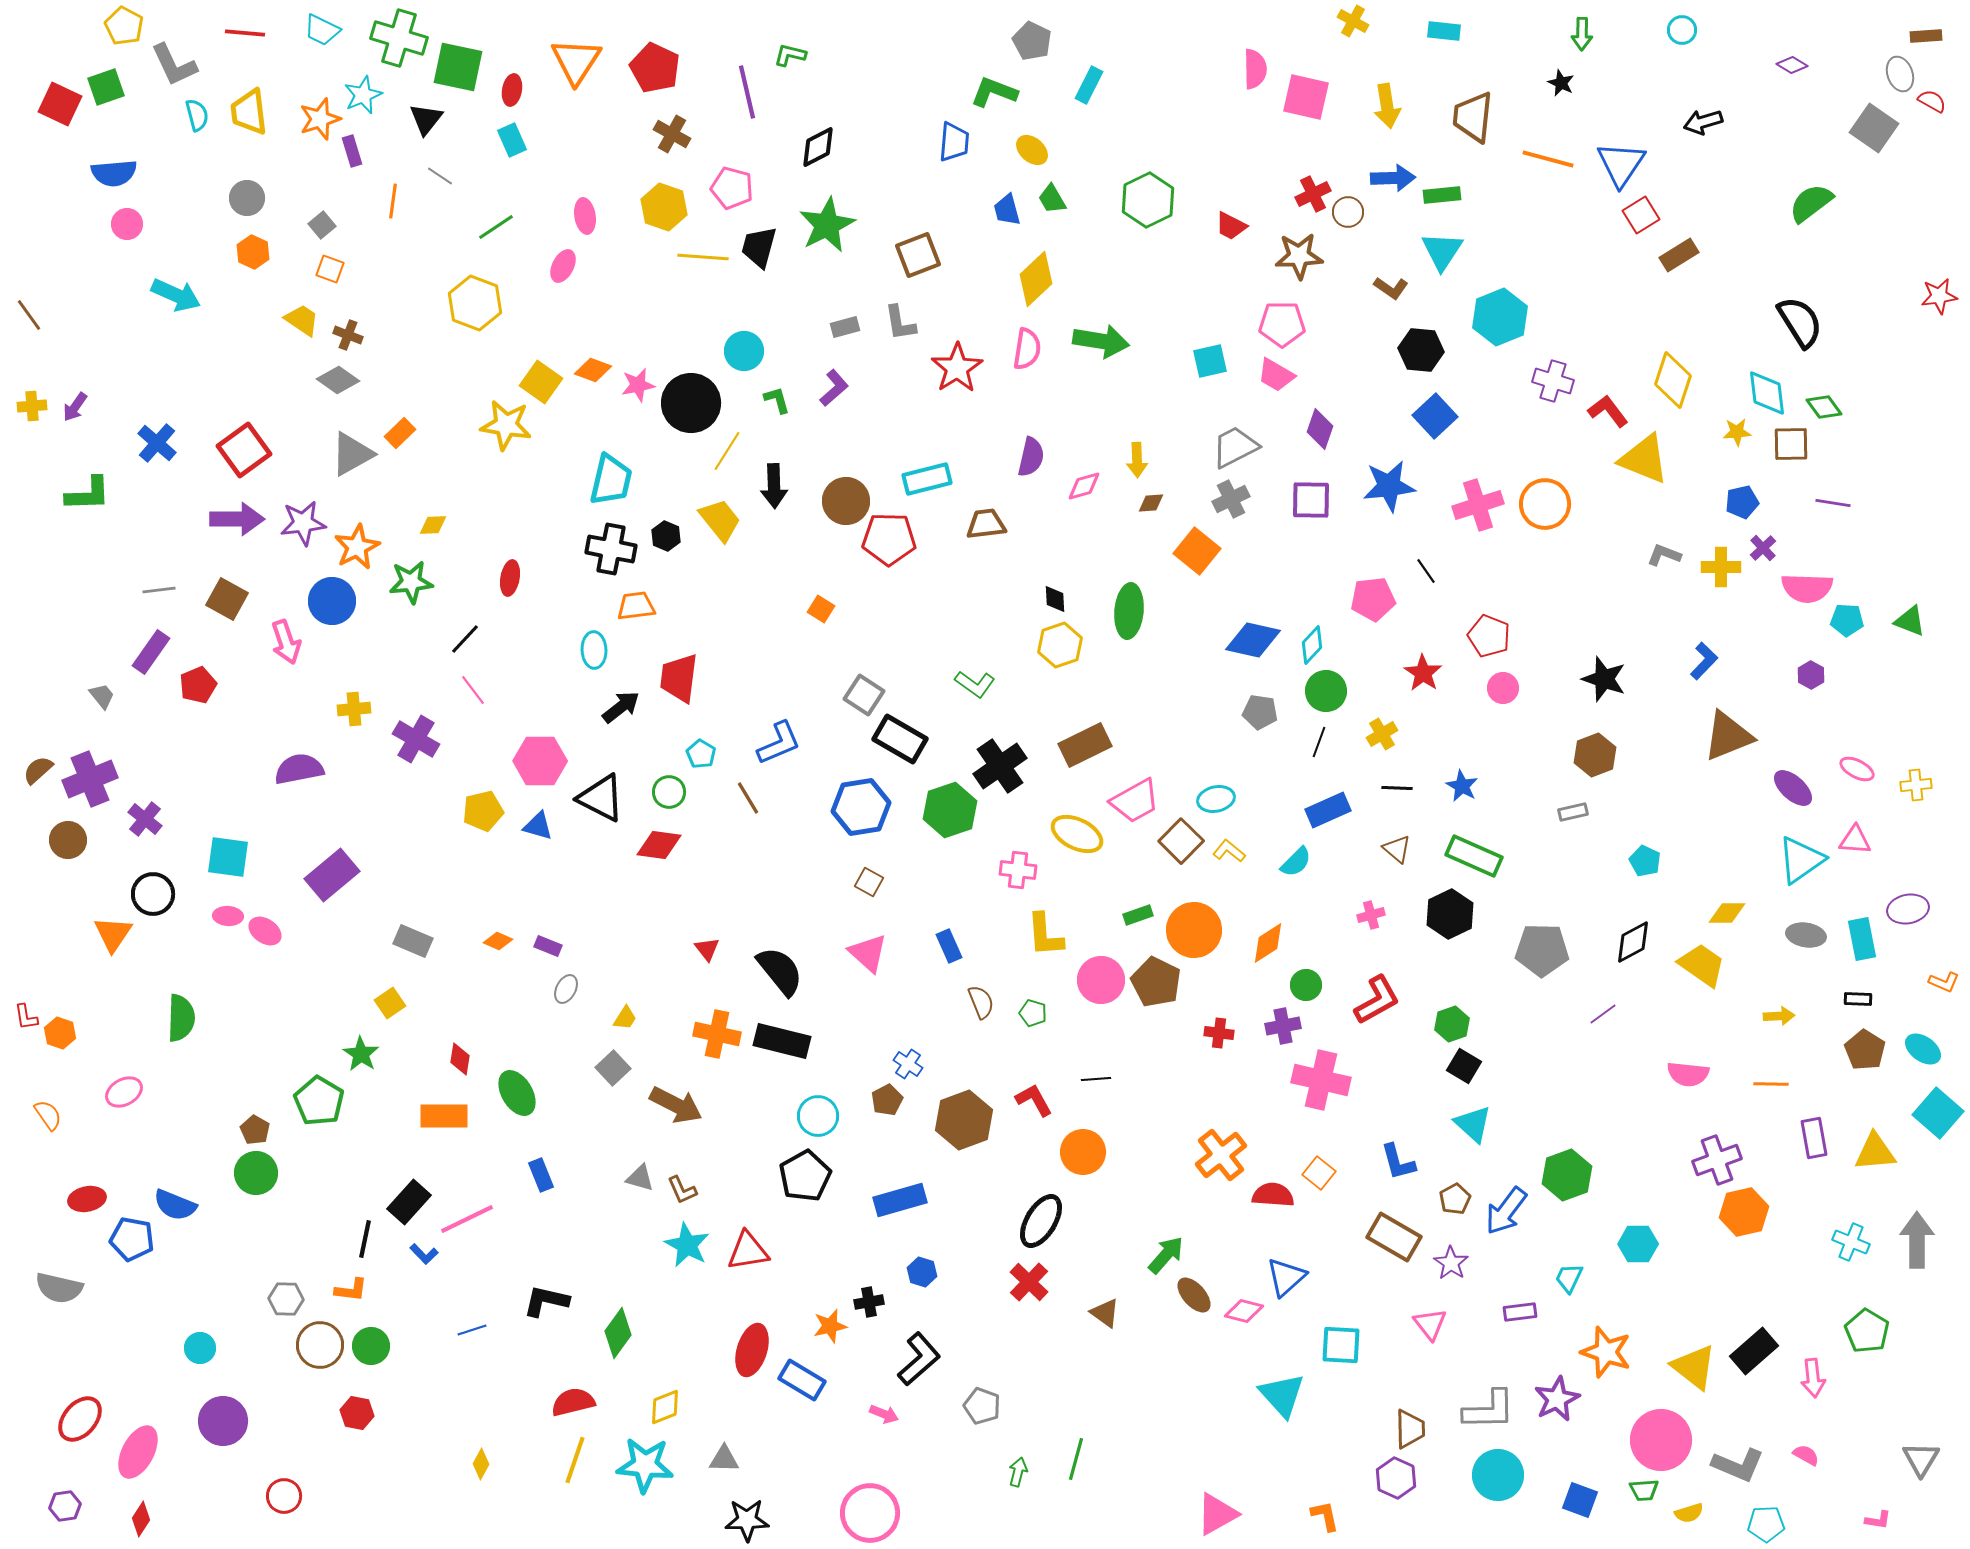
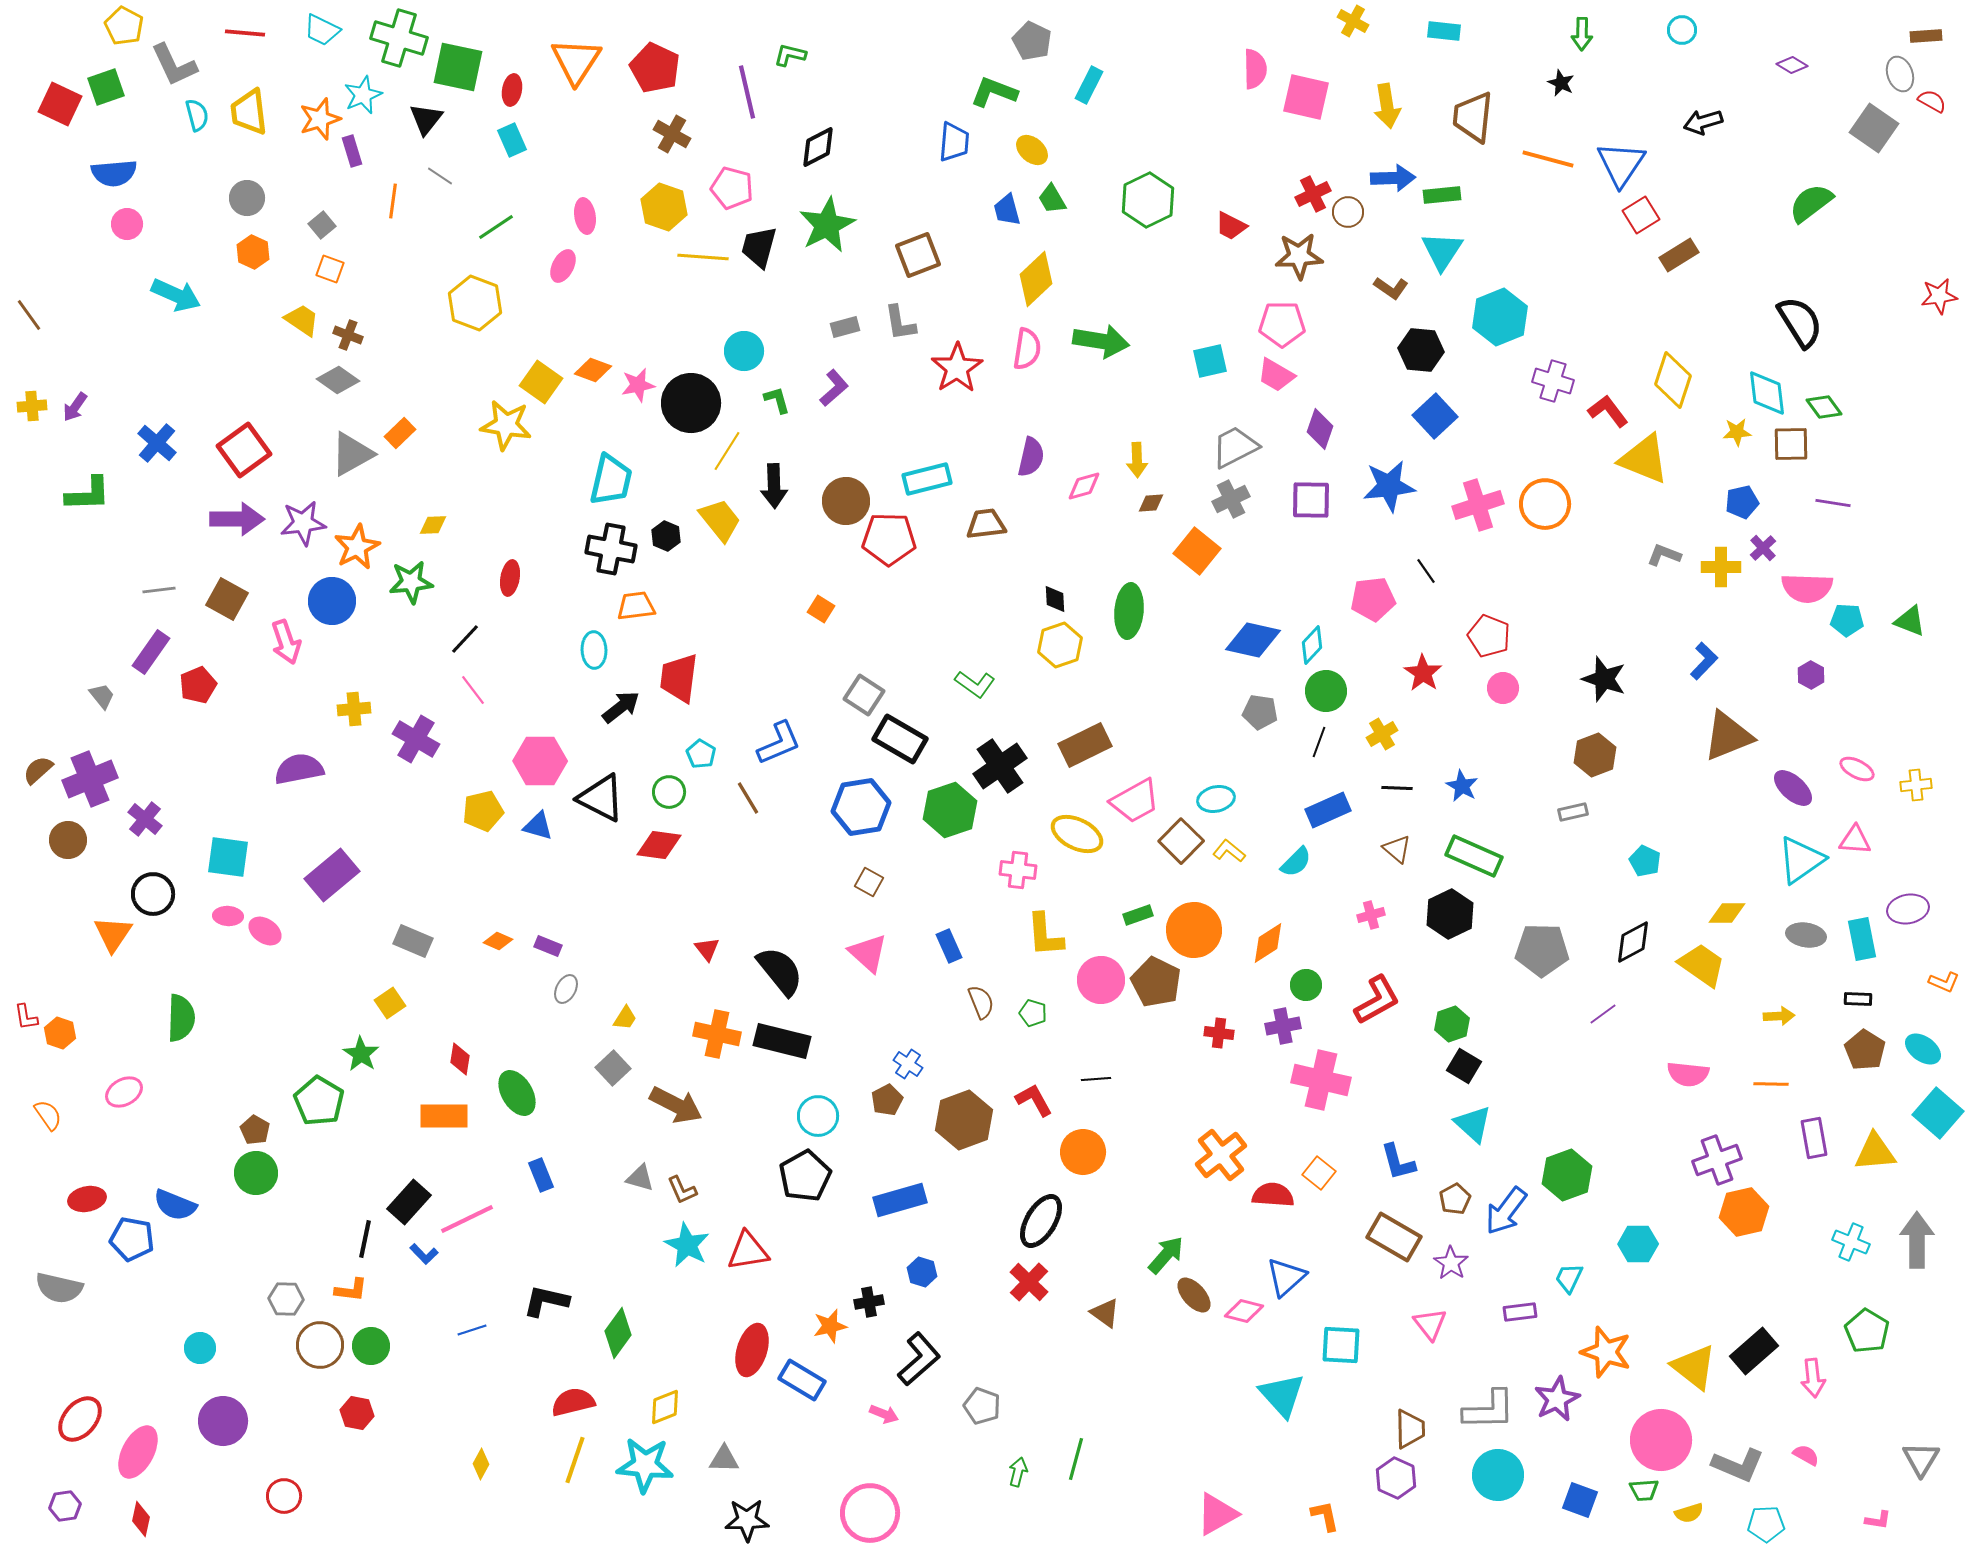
red diamond at (141, 1519): rotated 20 degrees counterclockwise
